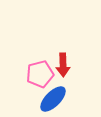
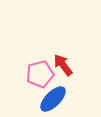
red arrow: rotated 145 degrees clockwise
